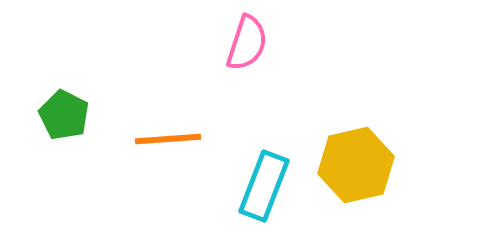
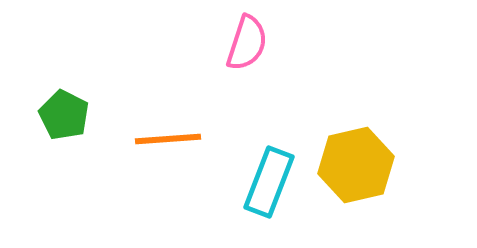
cyan rectangle: moved 5 px right, 4 px up
